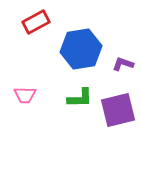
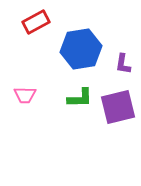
purple L-shape: rotated 100 degrees counterclockwise
purple square: moved 3 px up
